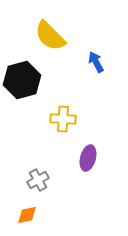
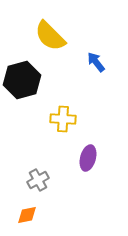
blue arrow: rotated 10 degrees counterclockwise
